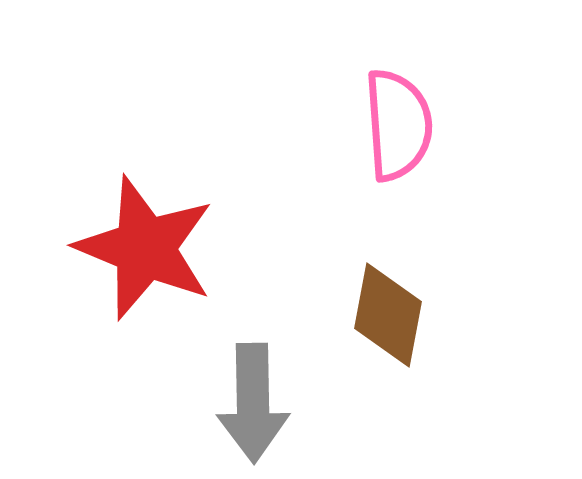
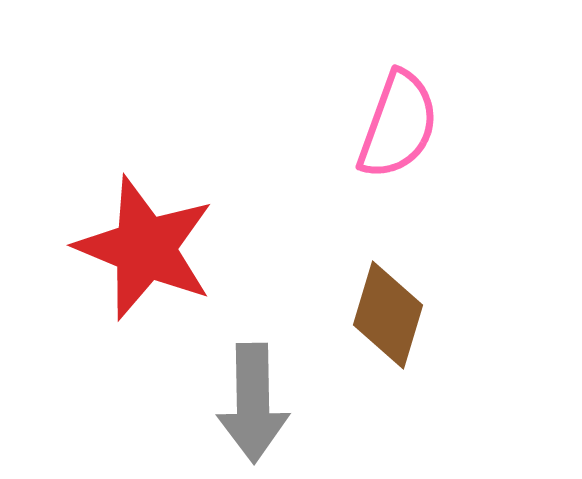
pink semicircle: rotated 24 degrees clockwise
brown diamond: rotated 6 degrees clockwise
